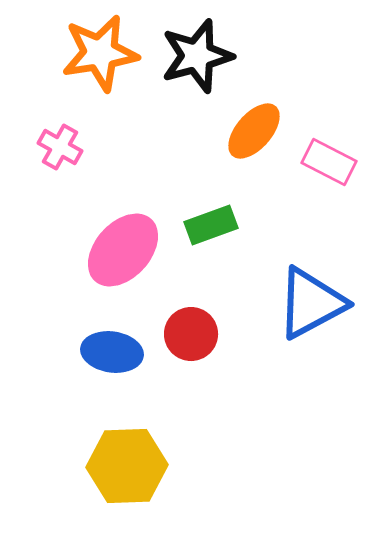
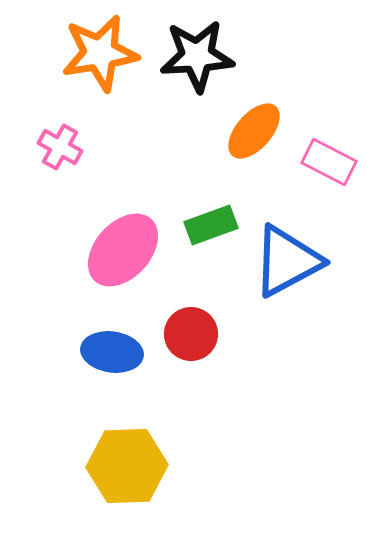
black star: rotated 12 degrees clockwise
blue triangle: moved 24 px left, 42 px up
